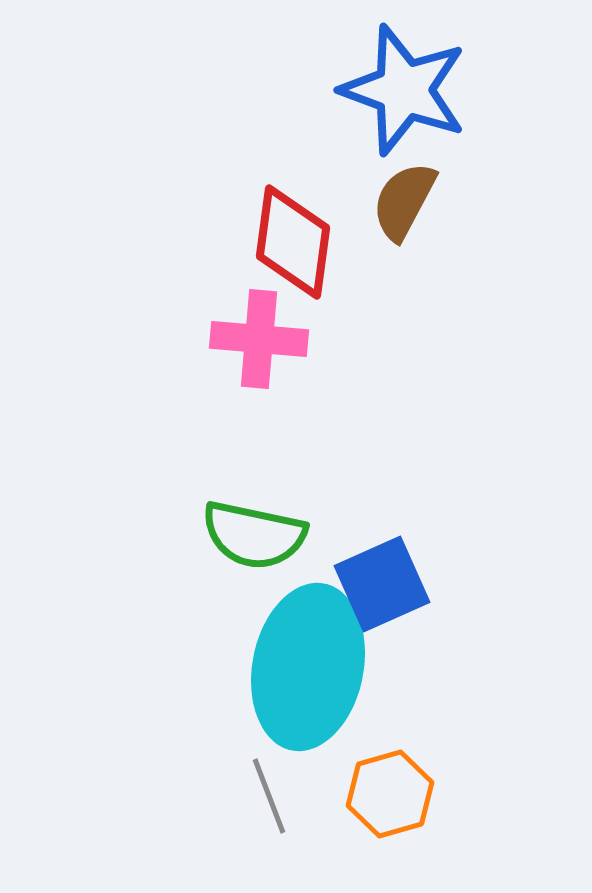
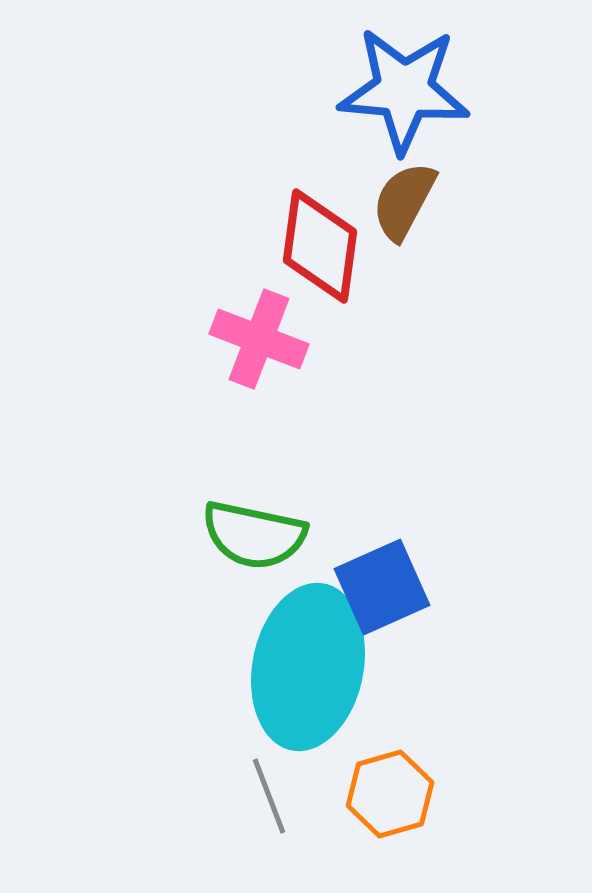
blue star: rotated 15 degrees counterclockwise
red diamond: moved 27 px right, 4 px down
pink cross: rotated 16 degrees clockwise
blue square: moved 3 px down
